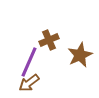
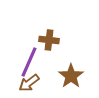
brown cross: rotated 30 degrees clockwise
brown star: moved 9 px left, 21 px down; rotated 10 degrees counterclockwise
